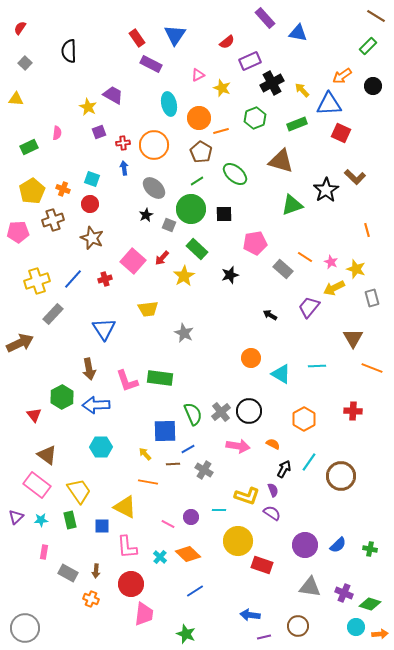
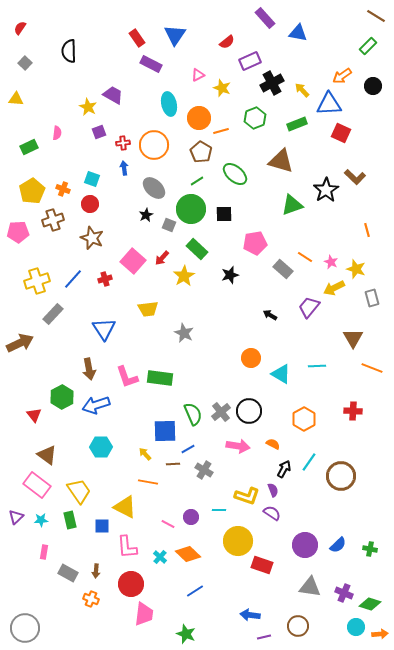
pink L-shape at (127, 381): moved 4 px up
blue arrow at (96, 405): rotated 16 degrees counterclockwise
